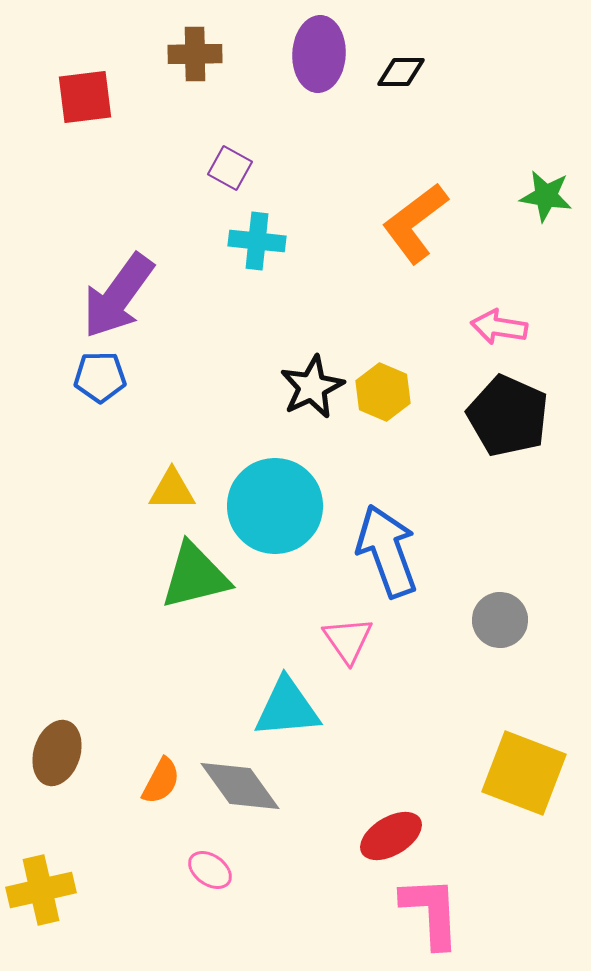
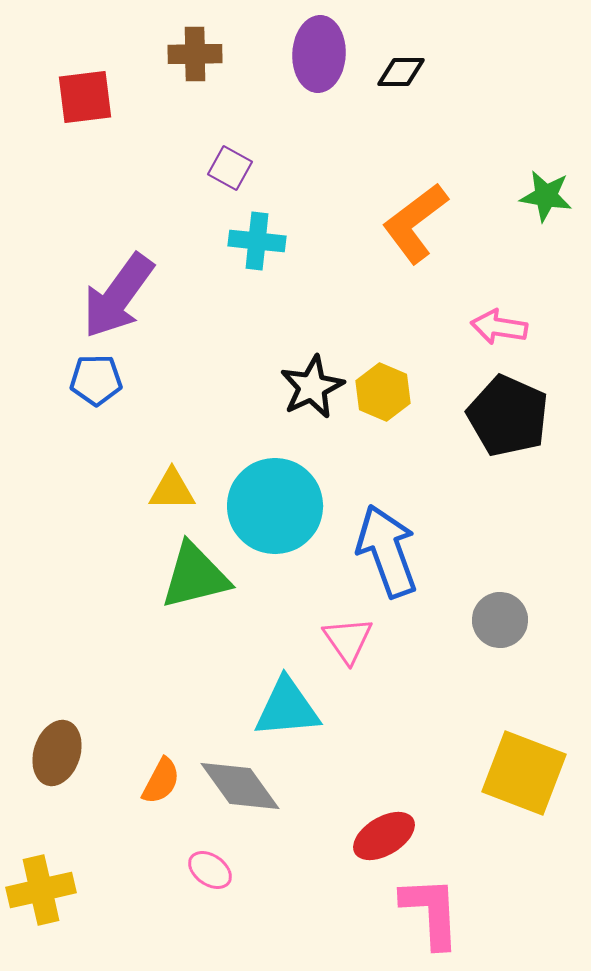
blue pentagon: moved 4 px left, 3 px down
red ellipse: moved 7 px left
